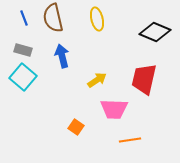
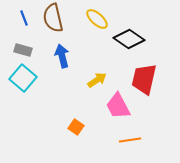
yellow ellipse: rotated 35 degrees counterclockwise
black diamond: moved 26 px left, 7 px down; rotated 12 degrees clockwise
cyan square: moved 1 px down
pink trapezoid: moved 4 px right, 3 px up; rotated 60 degrees clockwise
